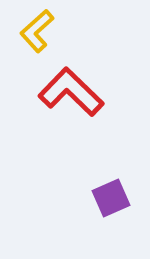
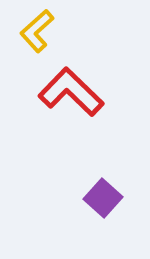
purple square: moved 8 px left; rotated 24 degrees counterclockwise
